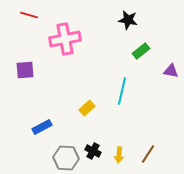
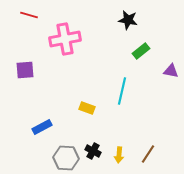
yellow rectangle: rotated 63 degrees clockwise
